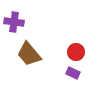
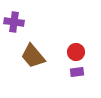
brown trapezoid: moved 4 px right, 2 px down
purple rectangle: moved 4 px right, 1 px up; rotated 32 degrees counterclockwise
